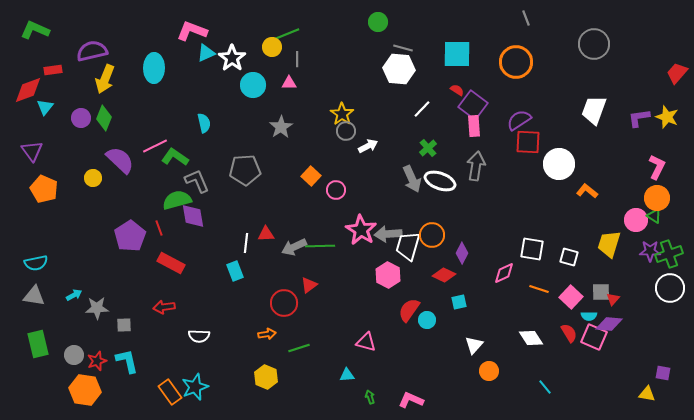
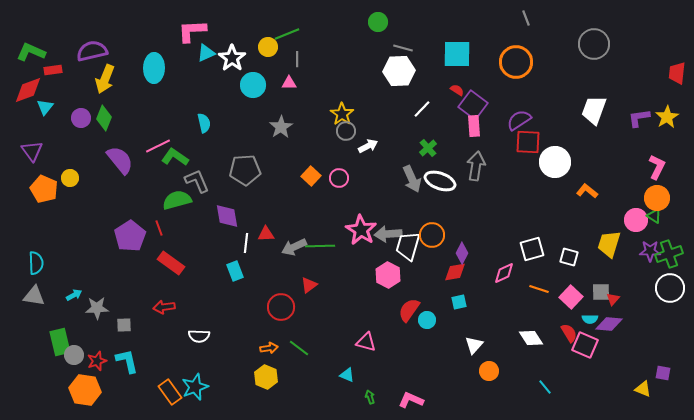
green L-shape at (35, 30): moved 4 px left, 22 px down
pink L-shape at (192, 31): rotated 24 degrees counterclockwise
yellow circle at (272, 47): moved 4 px left
white hexagon at (399, 69): moved 2 px down; rotated 8 degrees counterclockwise
red trapezoid at (677, 73): rotated 35 degrees counterclockwise
yellow star at (667, 117): rotated 20 degrees clockwise
pink line at (155, 146): moved 3 px right
purple semicircle at (120, 160): rotated 8 degrees clockwise
white circle at (559, 164): moved 4 px left, 2 px up
yellow circle at (93, 178): moved 23 px left
pink circle at (336, 190): moved 3 px right, 12 px up
purple diamond at (193, 216): moved 34 px right
white square at (532, 249): rotated 25 degrees counterclockwise
cyan semicircle at (36, 263): rotated 80 degrees counterclockwise
red rectangle at (171, 263): rotated 8 degrees clockwise
red diamond at (444, 275): moved 11 px right, 3 px up; rotated 35 degrees counterclockwise
red circle at (284, 303): moved 3 px left, 4 px down
cyan semicircle at (589, 316): moved 1 px right, 3 px down
orange arrow at (267, 334): moved 2 px right, 14 px down
pink square at (594, 337): moved 9 px left, 8 px down
green rectangle at (38, 344): moved 22 px right, 2 px up
green line at (299, 348): rotated 55 degrees clockwise
cyan triangle at (347, 375): rotated 28 degrees clockwise
yellow triangle at (647, 394): moved 4 px left, 5 px up; rotated 12 degrees clockwise
